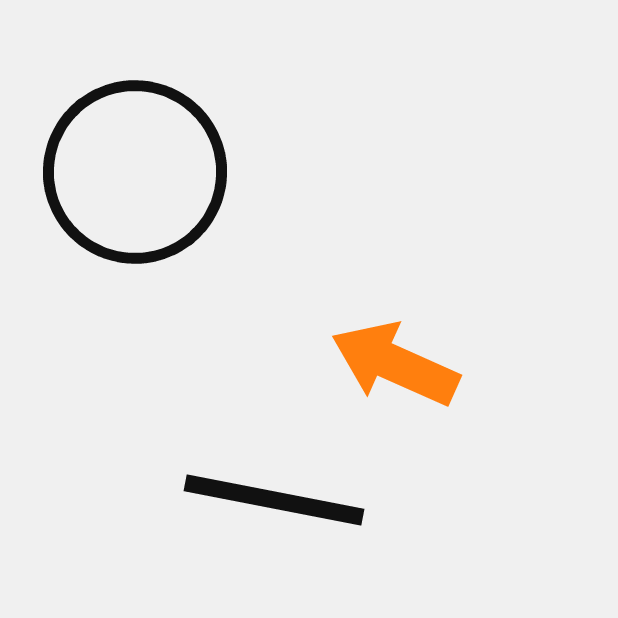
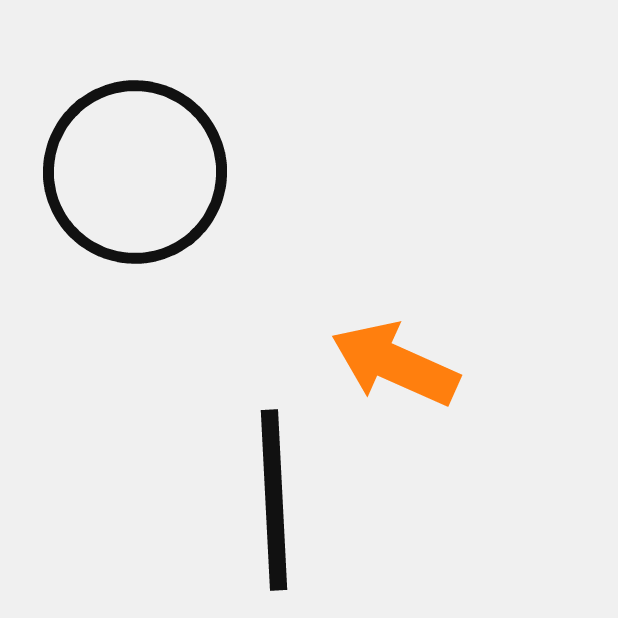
black line: rotated 76 degrees clockwise
